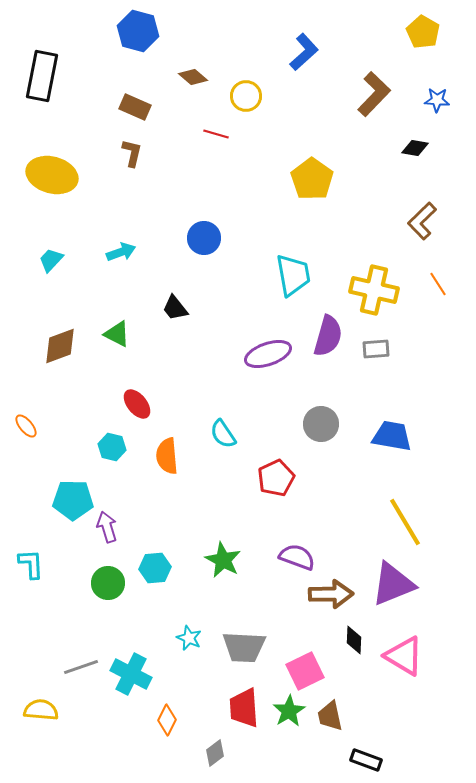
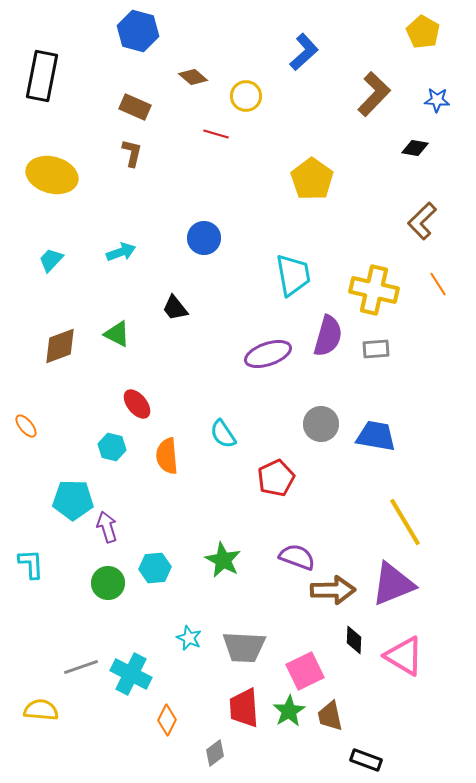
blue trapezoid at (392, 436): moved 16 px left
brown arrow at (331, 594): moved 2 px right, 4 px up
